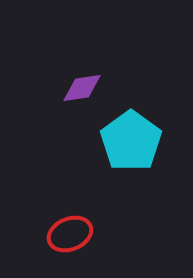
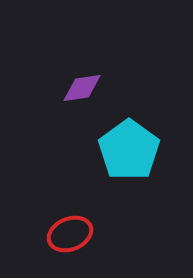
cyan pentagon: moved 2 px left, 9 px down
